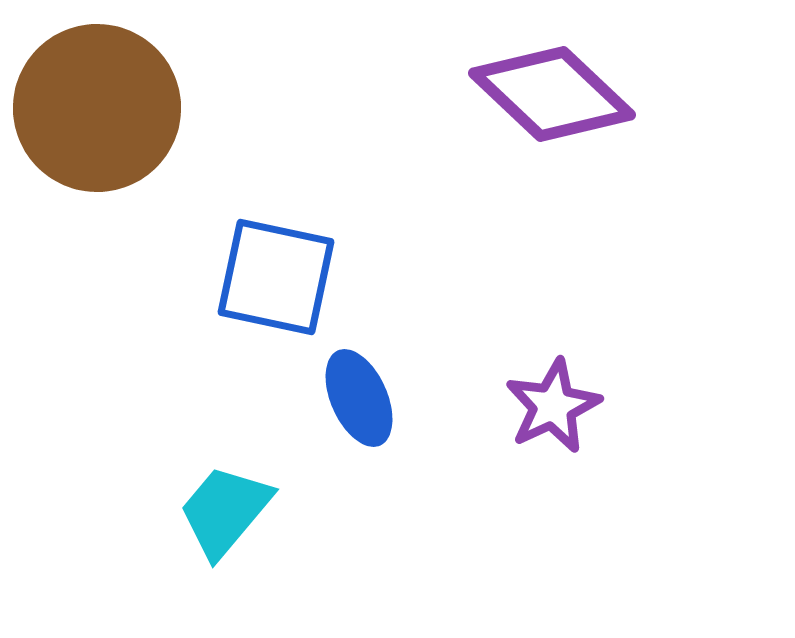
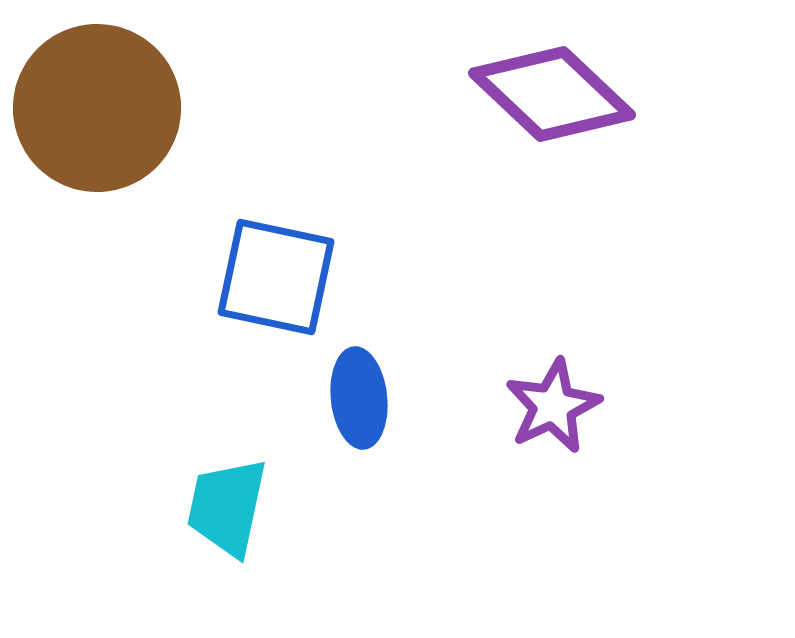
blue ellipse: rotated 18 degrees clockwise
cyan trapezoid: moved 2 px right, 4 px up; rotated 28 degrees counterclockwise
